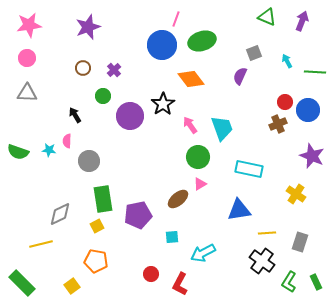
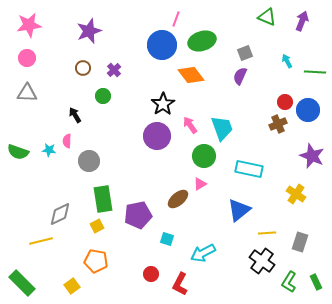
purple star at (88, 27): moved 1 px right, 4 px down
gray square at (254, 53): moved 9 px left
orange diamond at (191, 79): moved 4 px up
purple circle at (130, 116): moved 27 px right, 20 px down
green circle at (198, 157): moved 6 px right, 1 px up
blue triangle at (239, 210): rotated 30 degrees counterclockwise
cyan square at (172, 237): moved 5 px left, 2 px down; rotated 24 degrees clockwise
yellow line at (41, 244): moved 3 px up
